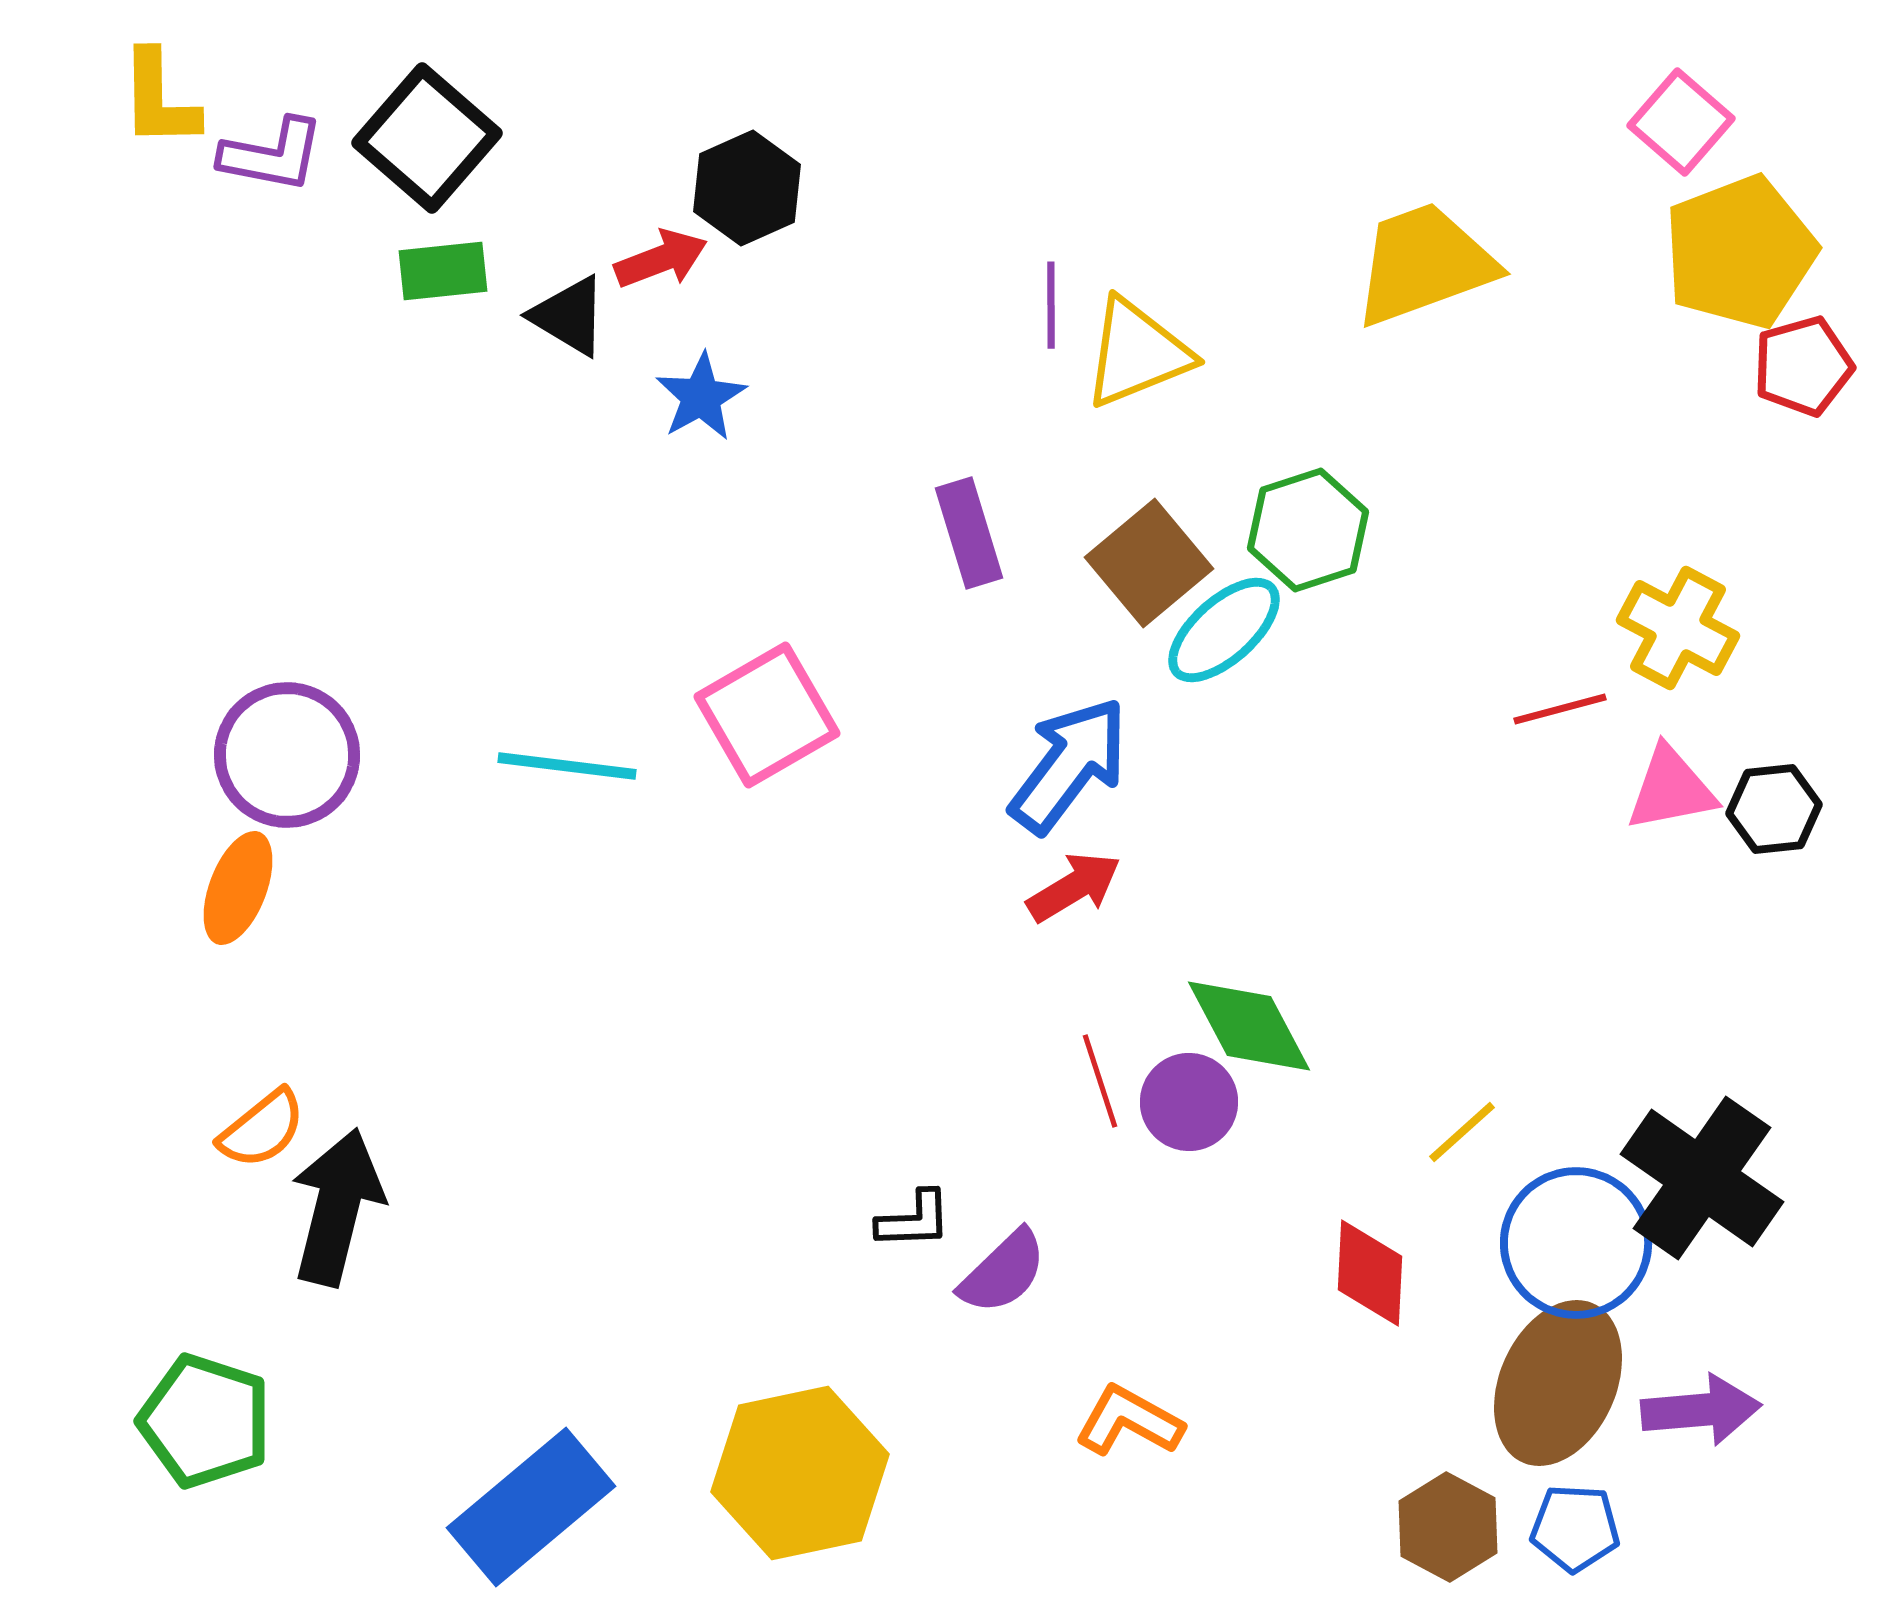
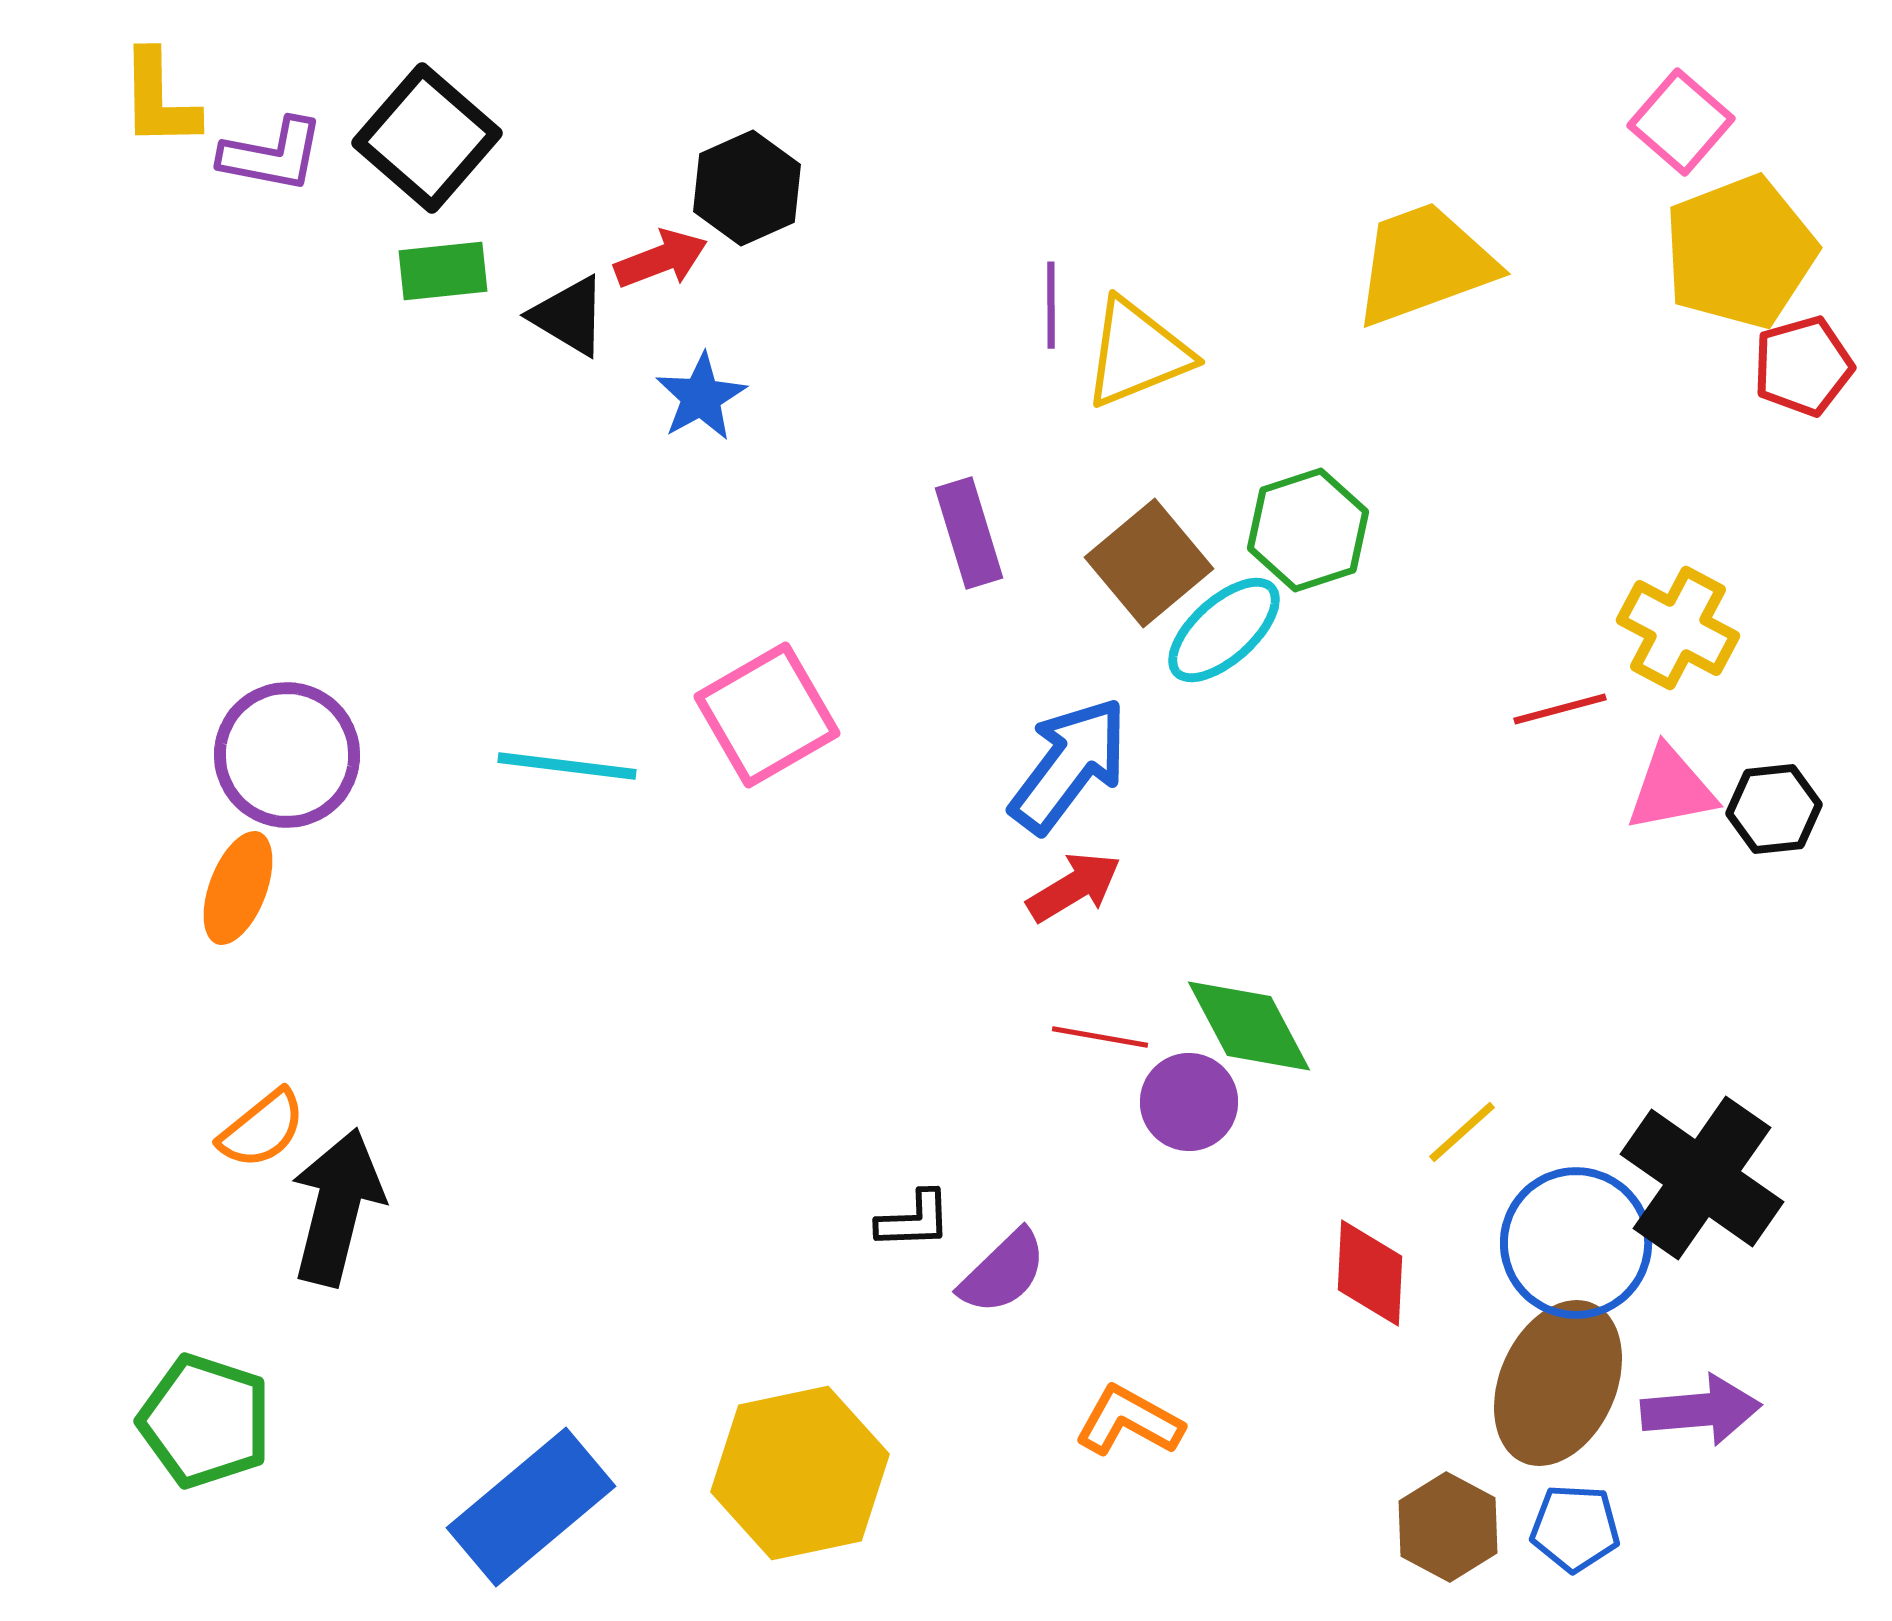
red line at (1100, 1081): moved 44 px up; rotated 62 degrees counterclockwise
